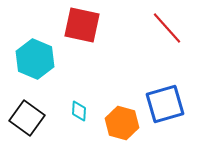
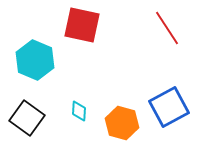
red line: rotated 9 degrees clockwise
cyan hexagon: moved 1 px down
blue square: moved 4 px right, 3 px down; rotated 12 degrees counterclockwise
